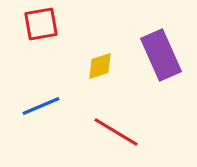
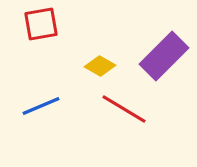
purple rectangle: moved 3 px right, 1 px down; rotated 69 degrees clockwise
yellow diamond: rotated 48 degrees clockwise
red line: moved 8 px right, 23 px up
